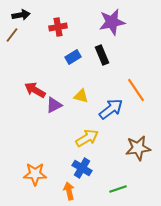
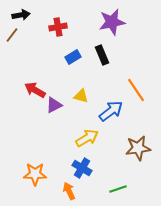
blue arrow: moved 2 px down
orange arrow: rotated 12 degrees counterclockwise
